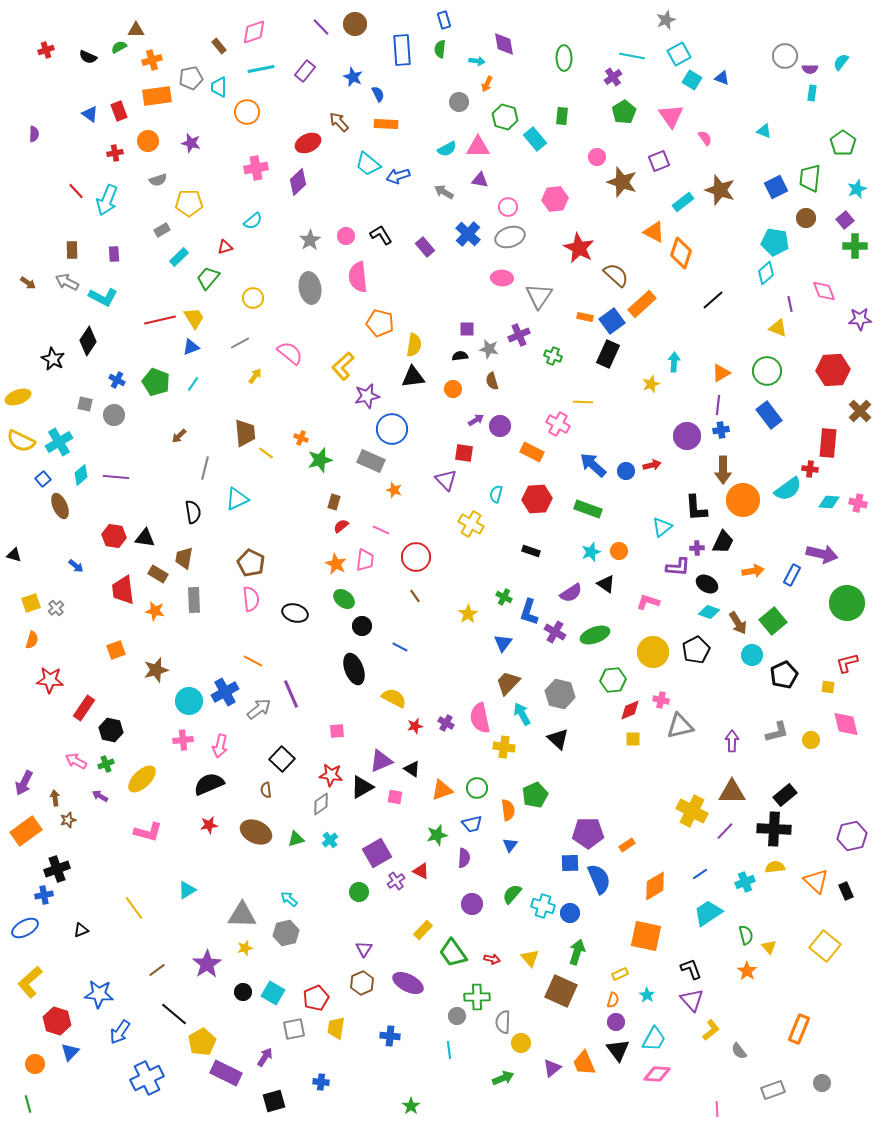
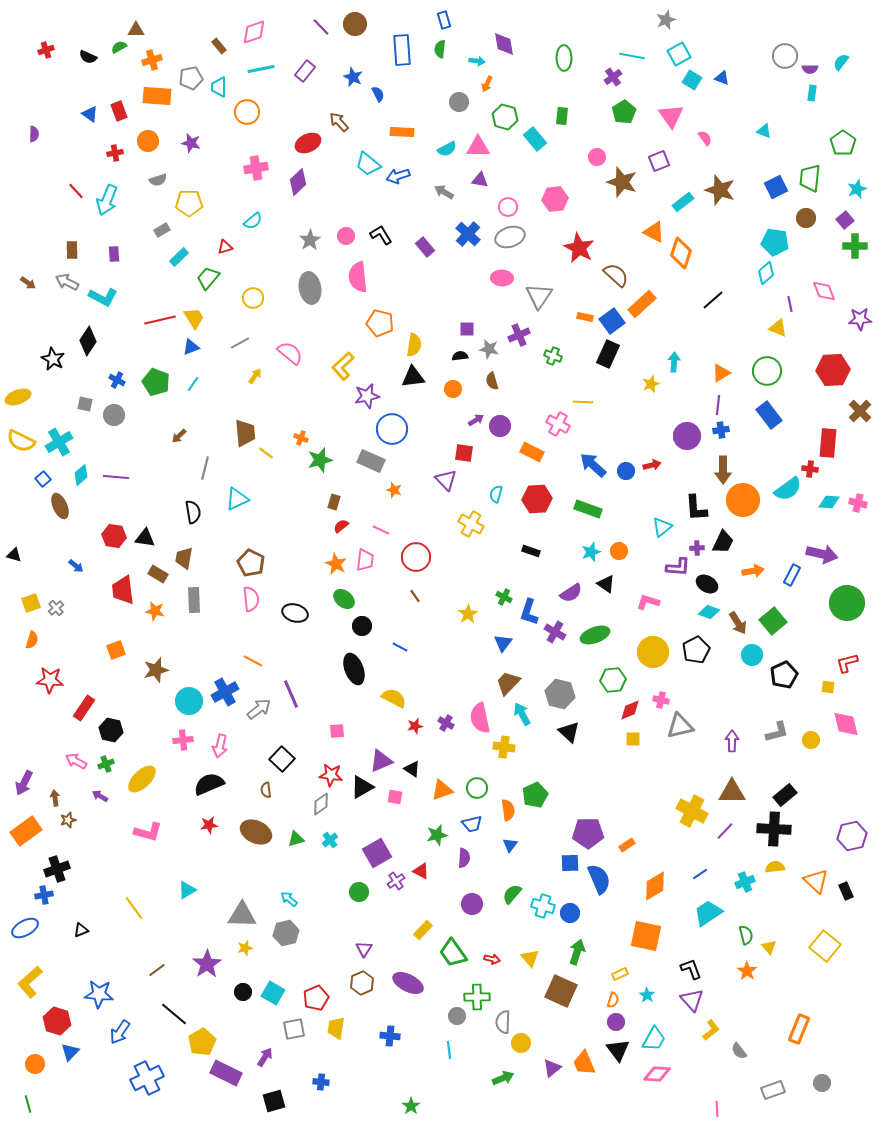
orange rectangle at (157, 96): rotated 12 degrees clockwise
orange rectangle at (386, 124): moved 16 px right, 8 px down
black triangle at (558, 739): moved 11 px right, 7 px up
